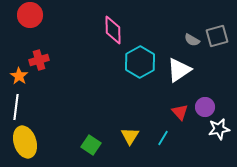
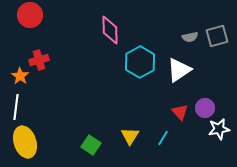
pink diamond: moved 3 px left
gray semicircle: moved 2 px left, 3 px up; rotated 42 degrees counterclockwise
orange star: moved 1 px right
purple circle: moved 1 px down
